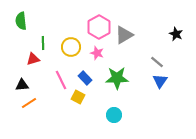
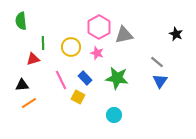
gray triangle: rotated 18 degrees clockwise
green star: rotated 10 degrees clockwise
